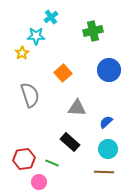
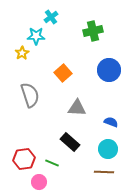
blue semicircle: moved 5 px right; rotated 64 degrees clockwise
